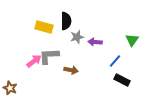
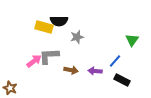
black semicircle: moved 7 px left; rotated 90 degrees clockwise
purple arrow: moved 29 px down
